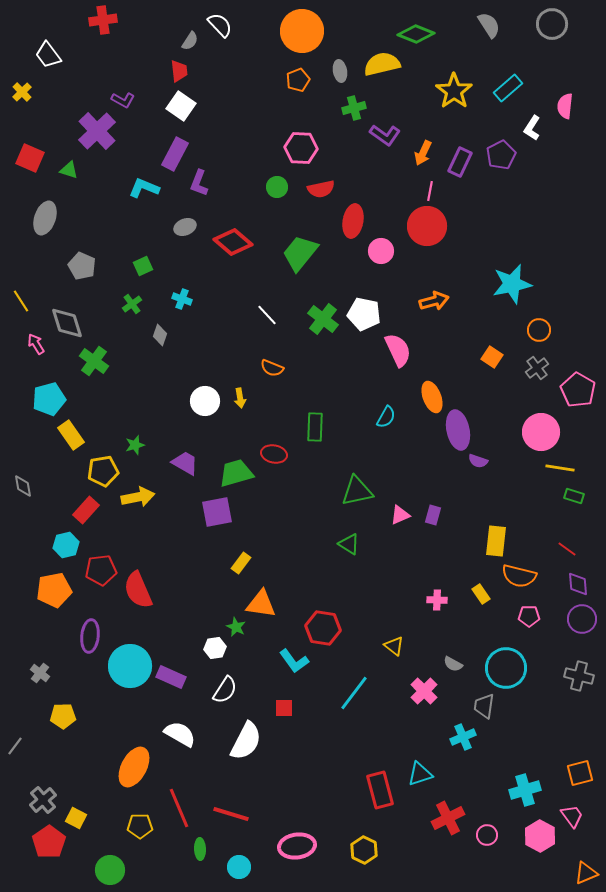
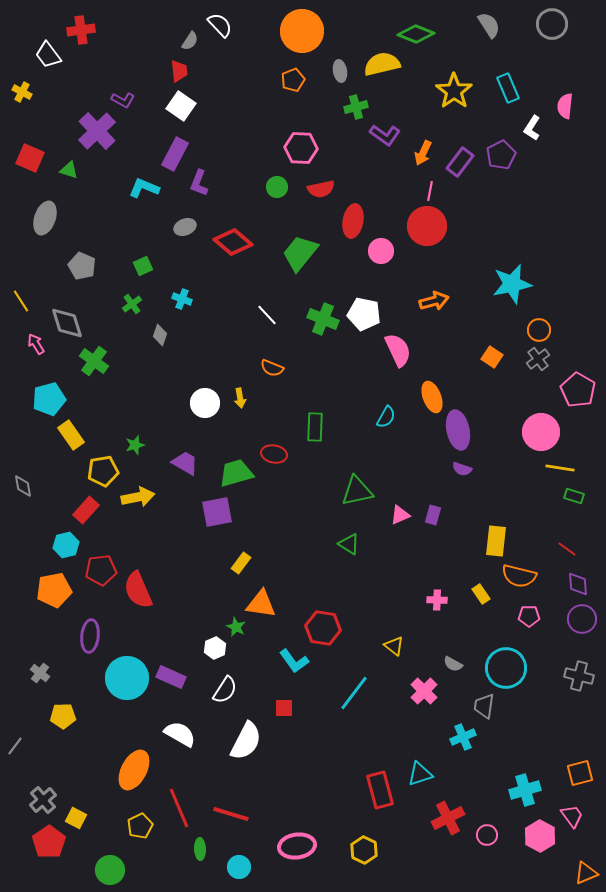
red cross at (103, 20): moved 22 px left, 10 px down
orange pentagon at (298, 80): moved 5 px left
cyan rectangle at (508, 88): rotated 72 degrees counterclockwise
yellow cross at (22, 92): rotated 18 degrees counterclockwise
green cross at (354, 108): moved 2 px right, 1 px up
purple rectangle at (460, 162): rotated 12 degrees clockwise
green cross at (323, 319): rotated 16 degrees counterclockwise
gray cross at (537, 368): moved 1 px right, 9 px up
white circle at (205, 401): moved 2 px down
purple semicircle at (478, 461): moved 16 px left, 8 px down
white hexagon at (215, 648): rotated 15 degrees counterclockwise
cyan circle at (130, 666): moved 3 px left, 12 px down
orange ellipse at (134, 767): moved 3 px down
yellow pentagon at (140, 826): rotated 25 degrees counterclockwise
